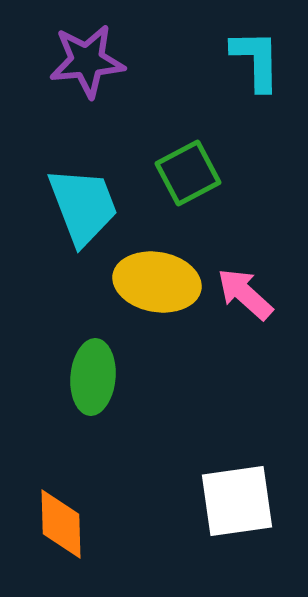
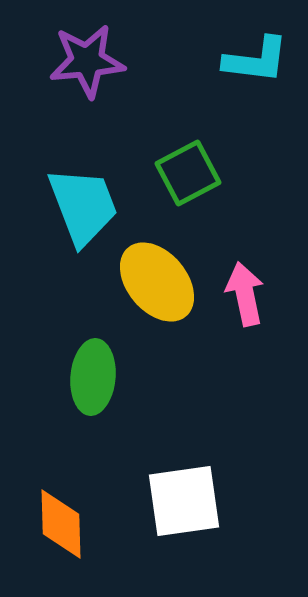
cyan L-shape: rotated 98 degrees clockwise
yellow ellipse: rotated 40 degrees clockwise
pink arrow: rotated 36 degrees clockwise
white square: moved 53 px left
